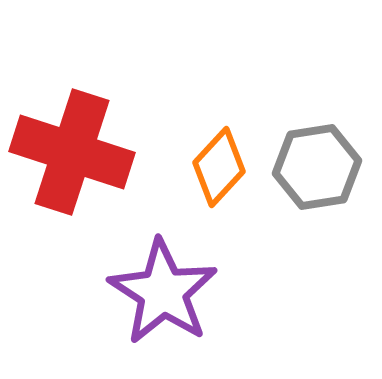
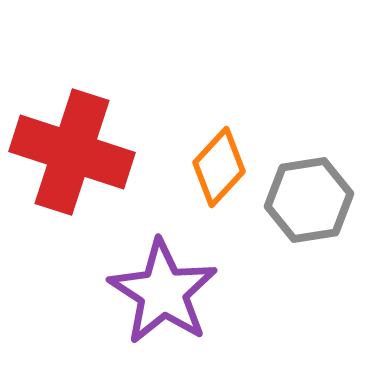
gray hexagon: moved 8 px left, 33 px down
